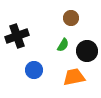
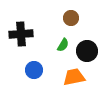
black cross: moved 4 px right, 2 px up; rotated 15 degrees clockwise
